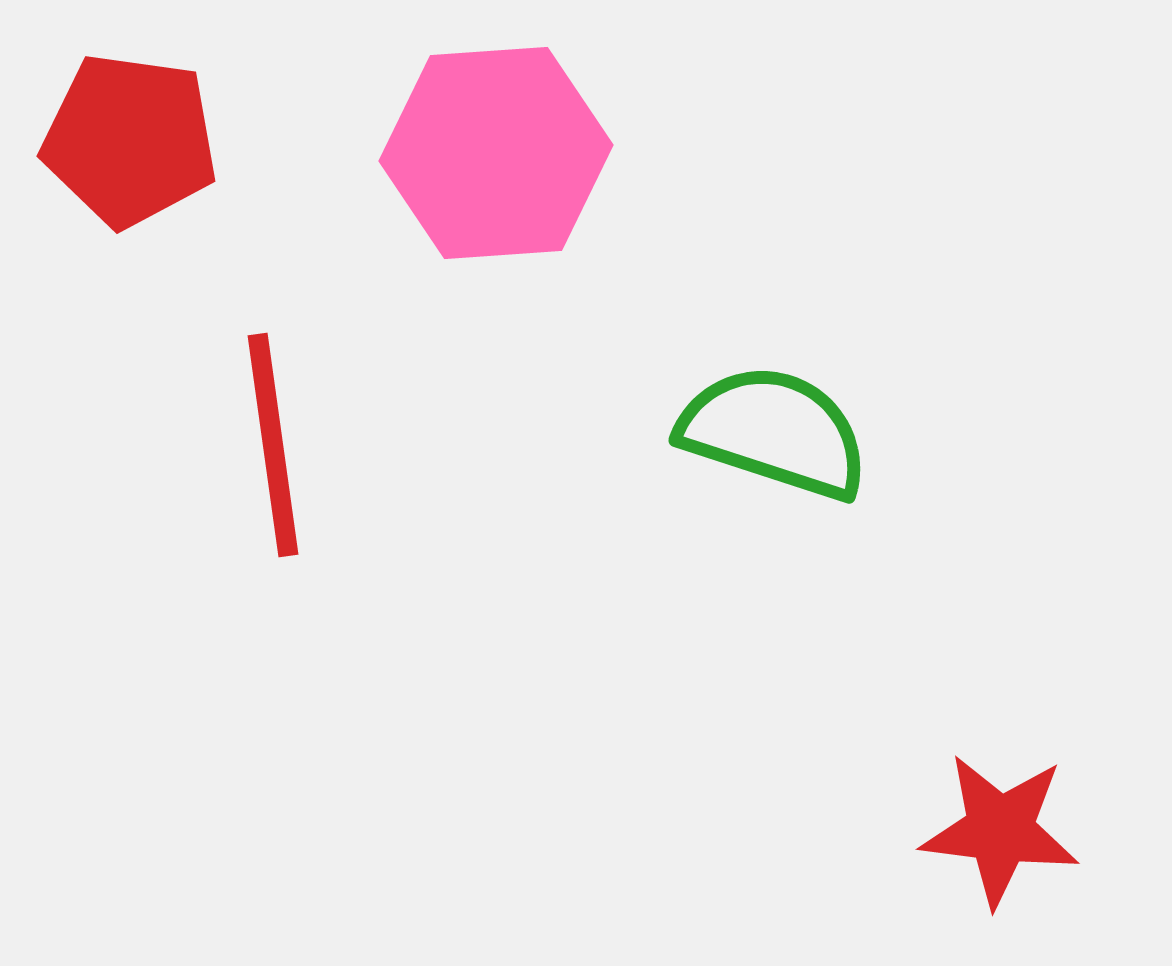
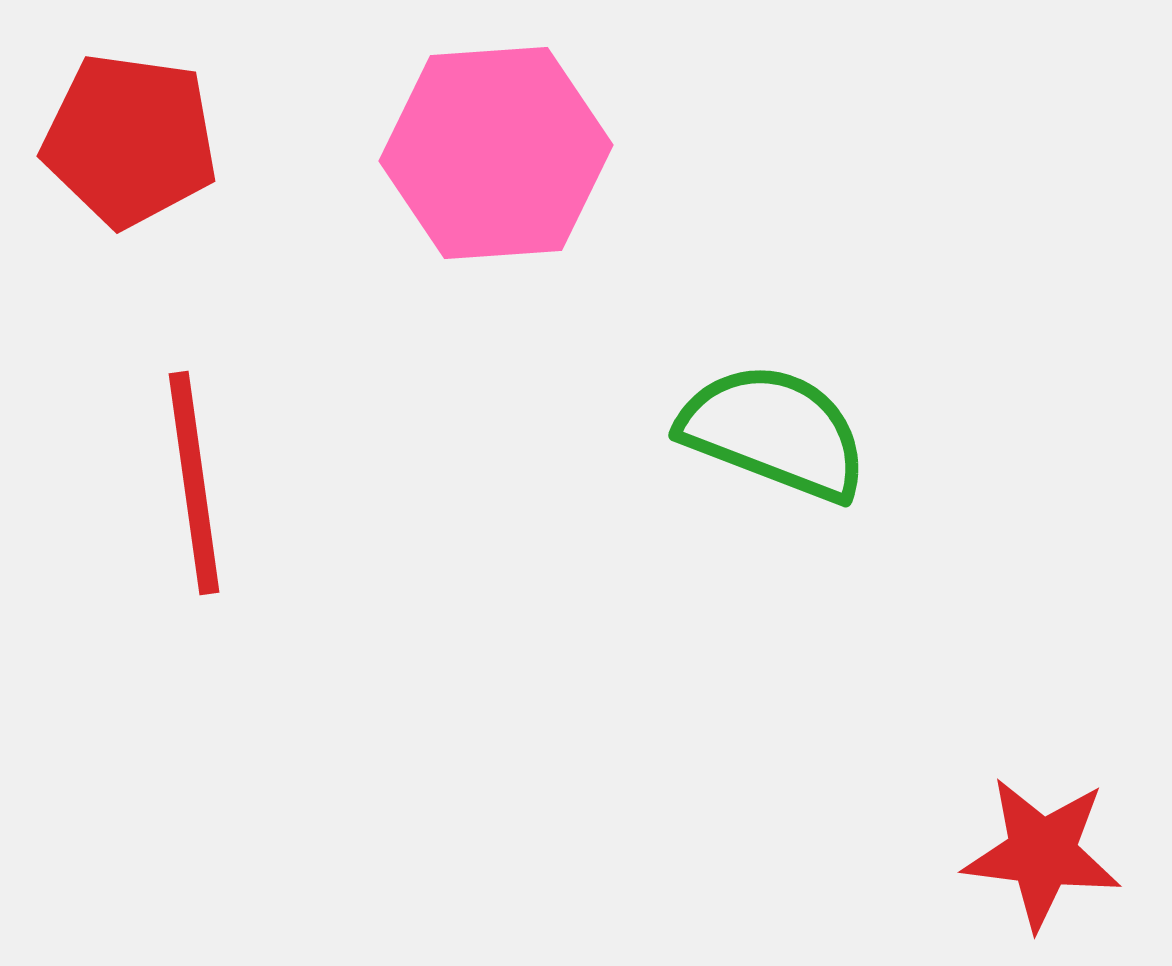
green semicircle: rotated 3 degrees clockwise
red line: moved 79 px left, 38 px down
red star: moved 42 px right, 23 px down
